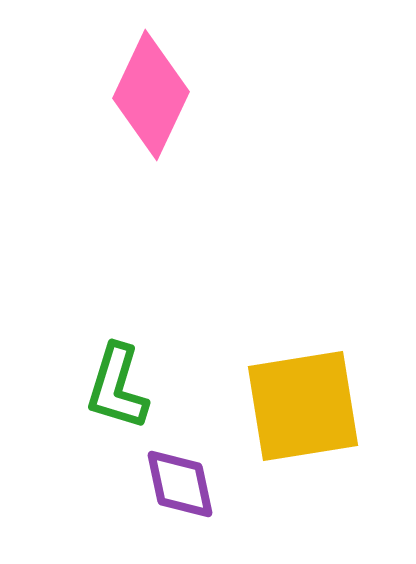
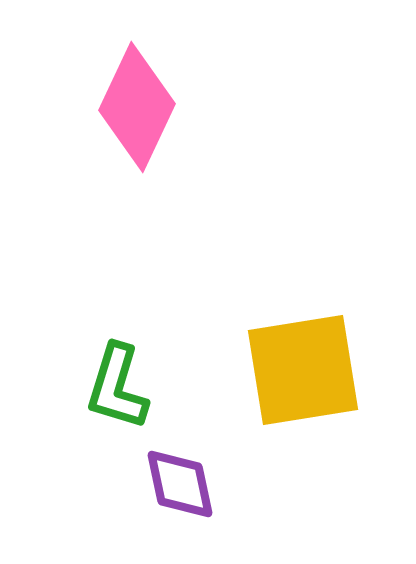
pink diamond: moved 14 px left, 12 px down
yellow square: moved 36 px up
